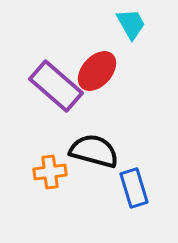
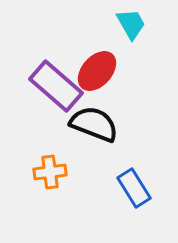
black semicircle: moved 27 px up; rotated 6 degrees clockwise
blue rectangle: rotated 15 degrees counterclockwise
